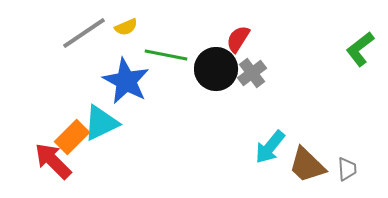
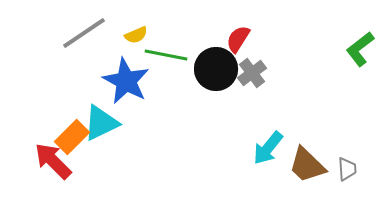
yellow semicircle: moved 10 px right, 8 px down
cyan arrow: moved 2 px left, 1 px down
